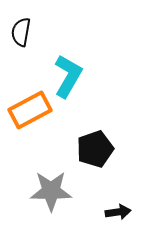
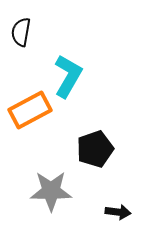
black arrow: rotated 15 degrees clockwise
